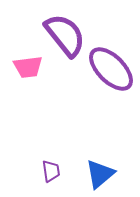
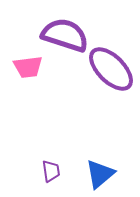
purple semicircle: rotated 33 degrees counterclockwise
